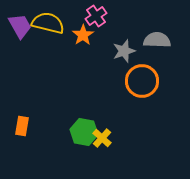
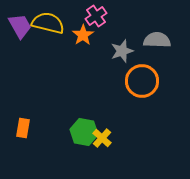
gray star: moved 2 px left
orange rectangle: moved 1 px right, 2 px down
